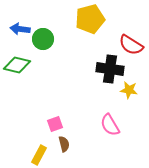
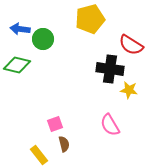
yellow rectangle: rotated 66 degrees counterclockwise
